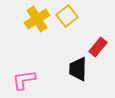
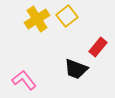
black trapezoid: moved 2 px left; rotated 70 degrees counterclockwise
pink L-shape: rotated 60 degrees clockwise
